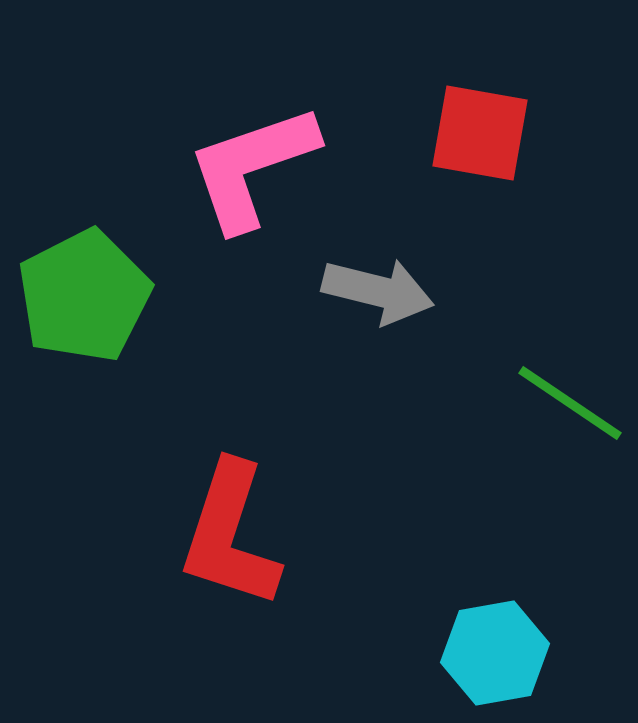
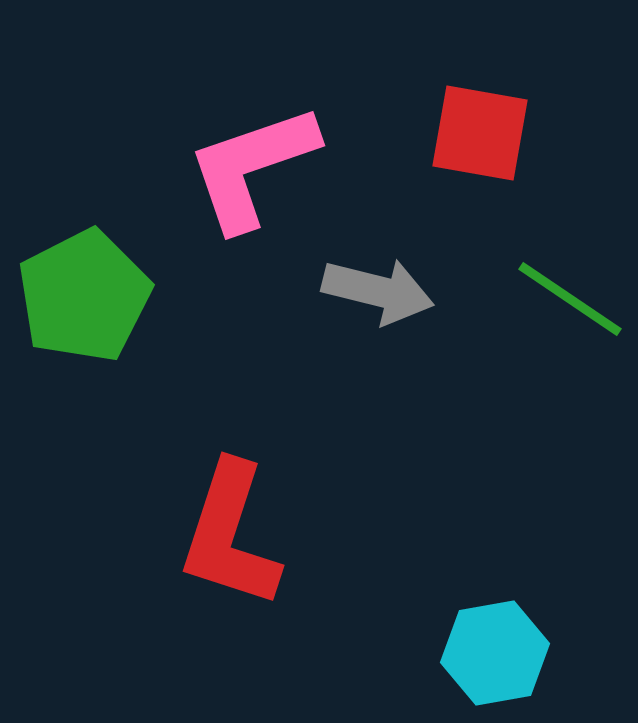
green line: moved 104 px up
